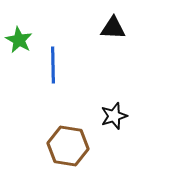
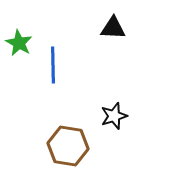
green star: moved 3 px down
